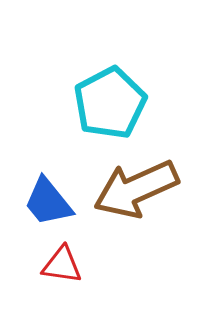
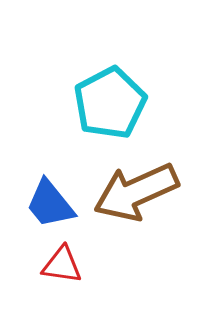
brown arrow: moved 3 px down
blue trapezoid: moved 2 px right, 2 px down
